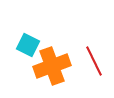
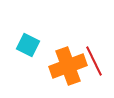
orange cross: moved 16 px right
